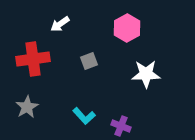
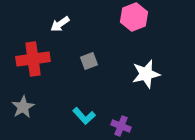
pink hexagon: moved 7 px right, 11 px up; rotated 8 degrees clockwise
white star: rotated 12 degrees counterclockwise
gray star: moved 4 px left
